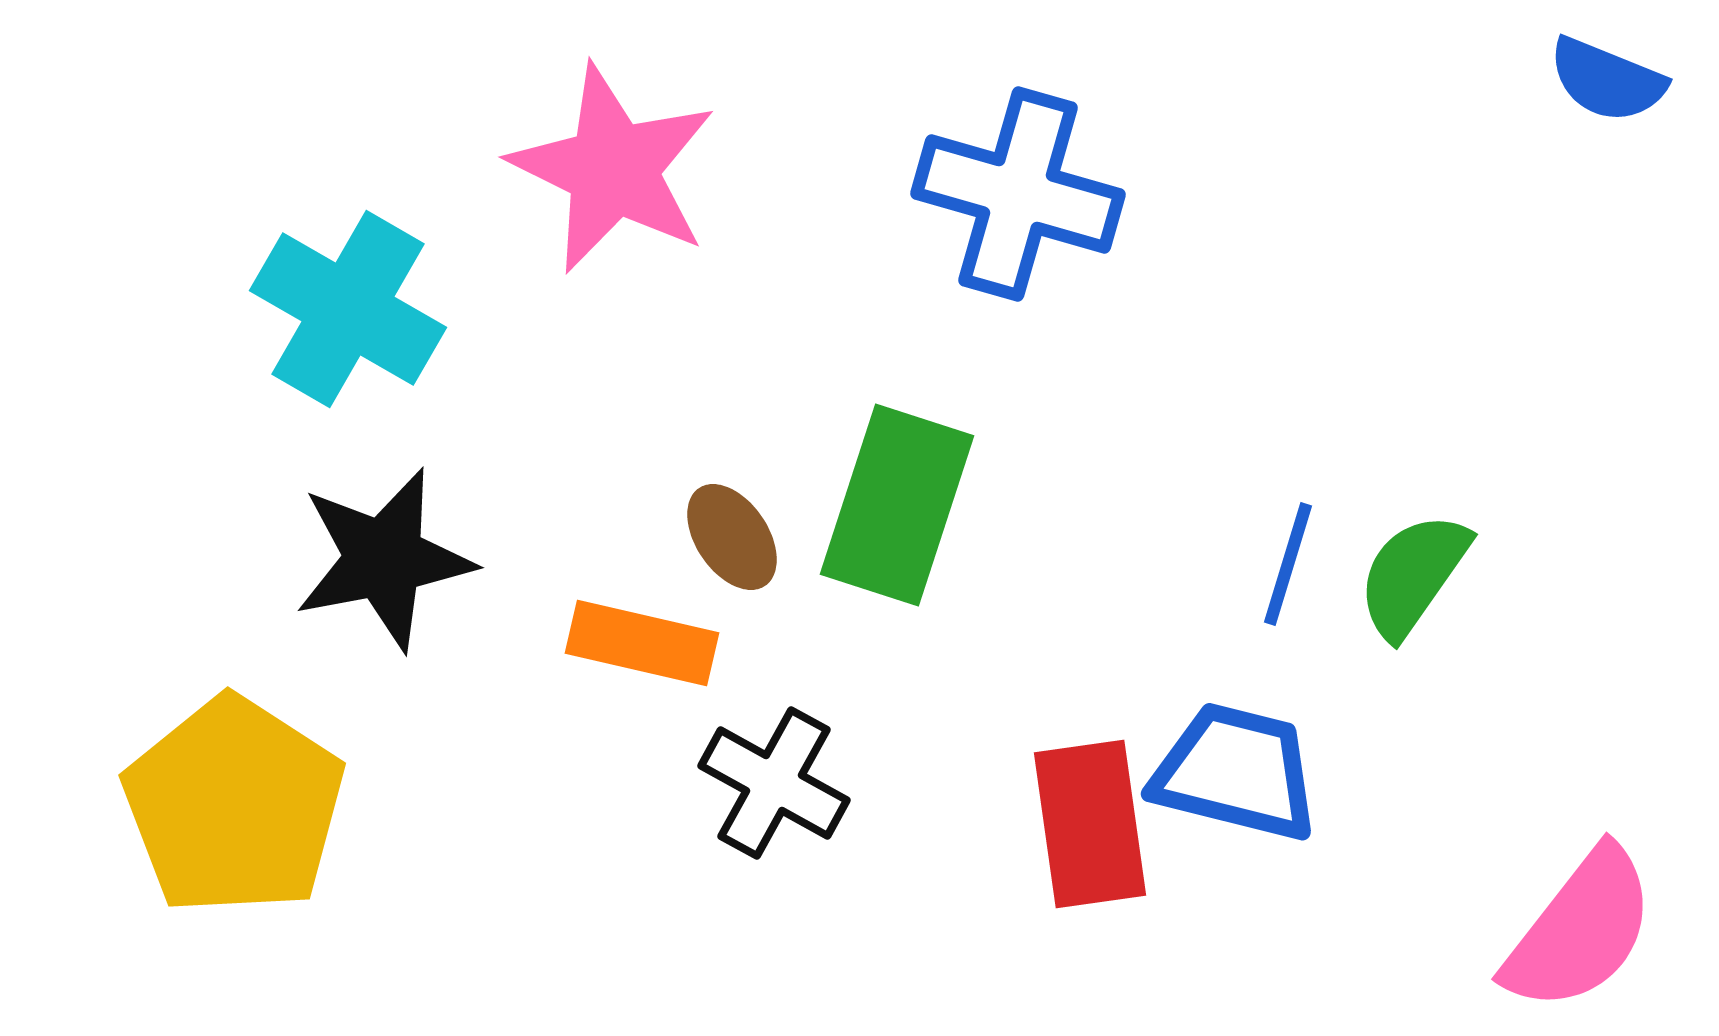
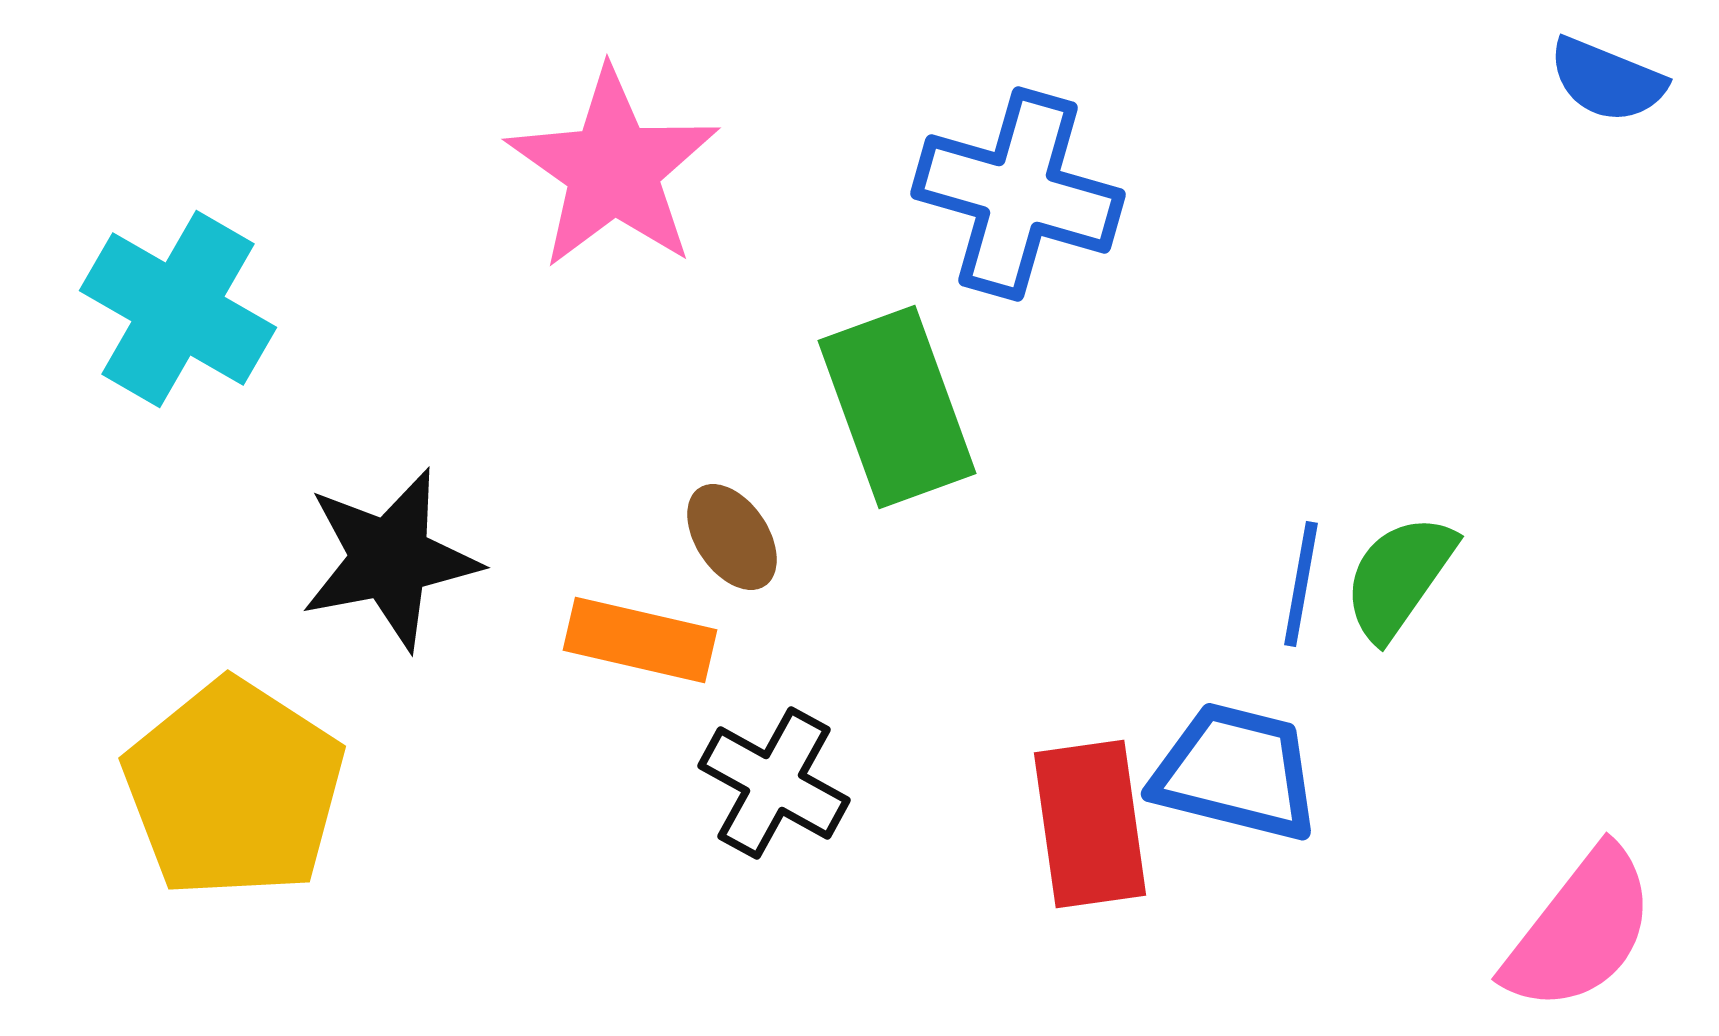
pink star: rotated 9 degrees clockwise
cyan cross: moved 170 px left
green rectangle: moved 98 px up; rotated 38 degrees counterclockwise
black star: moved 6 px right
blue line: moved 13 px right, 20 px down; rotated 7 degrees counterclockwise
green semicircle: moved 14 px left, 2 px down
orange rectangle: moved 2 px left, 3 px up
yellow pentagon: moved 17 px up
